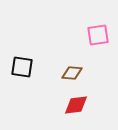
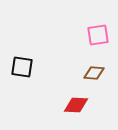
brown diamond: moved 22 px right
red diamond: rotated 10 degrees clockwise
